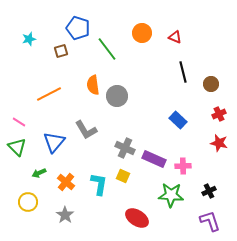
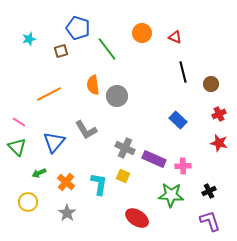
gray star: moved 2 px right, 2 px up
